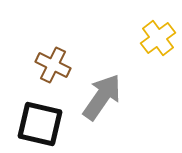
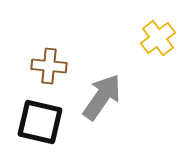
brown cross: moved 4 px left, 1 px down; rotated 20 degrees counterclockwise
black square: moved 2 px up
